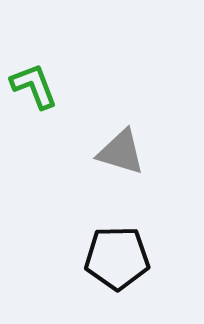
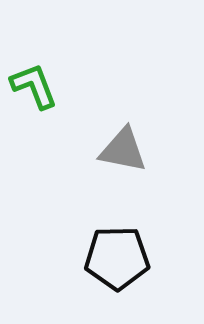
gray triangle: moved 2 px right, 2 px up; rotated 6 degrees counterclockwise
